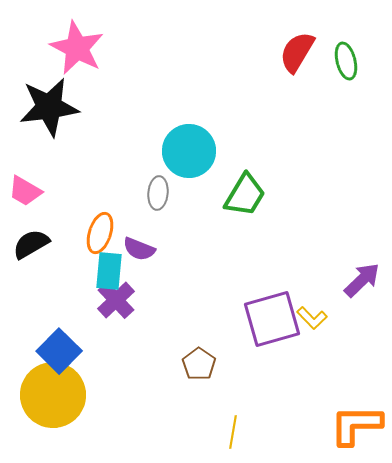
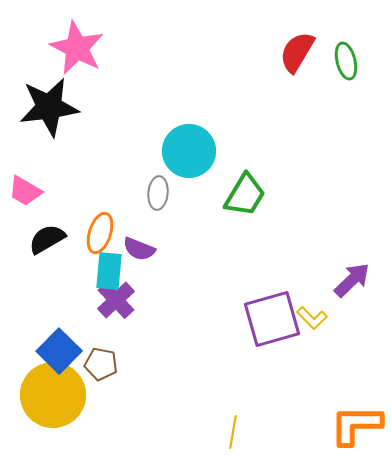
black semicircle: moved 16 px right, 5 px up
purple arrow: moved 10 px left
brown pentagon: moved 98 px left; rotated 24 degrees counterclockwise
